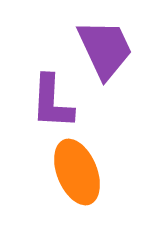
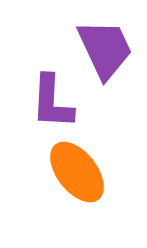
orange ellipse: rotated 16 degrees counterclockwise
